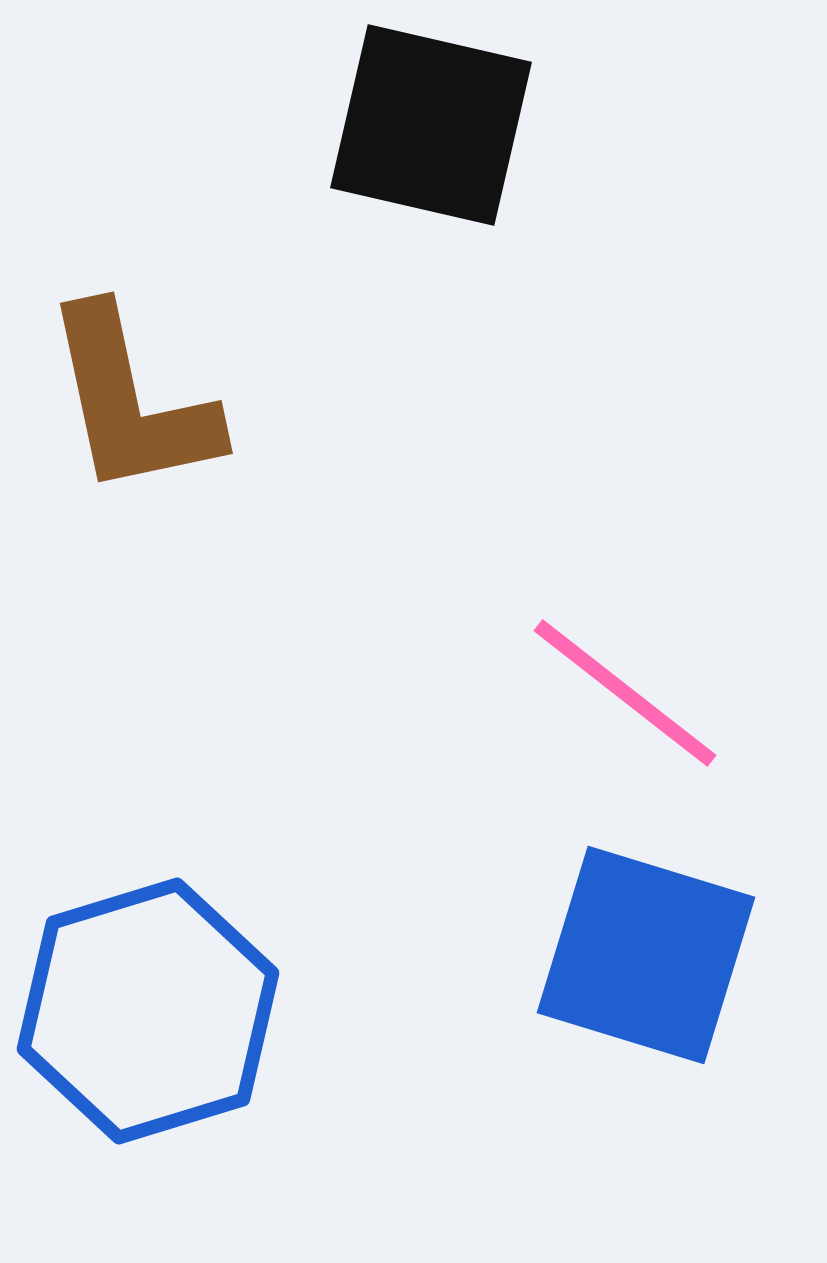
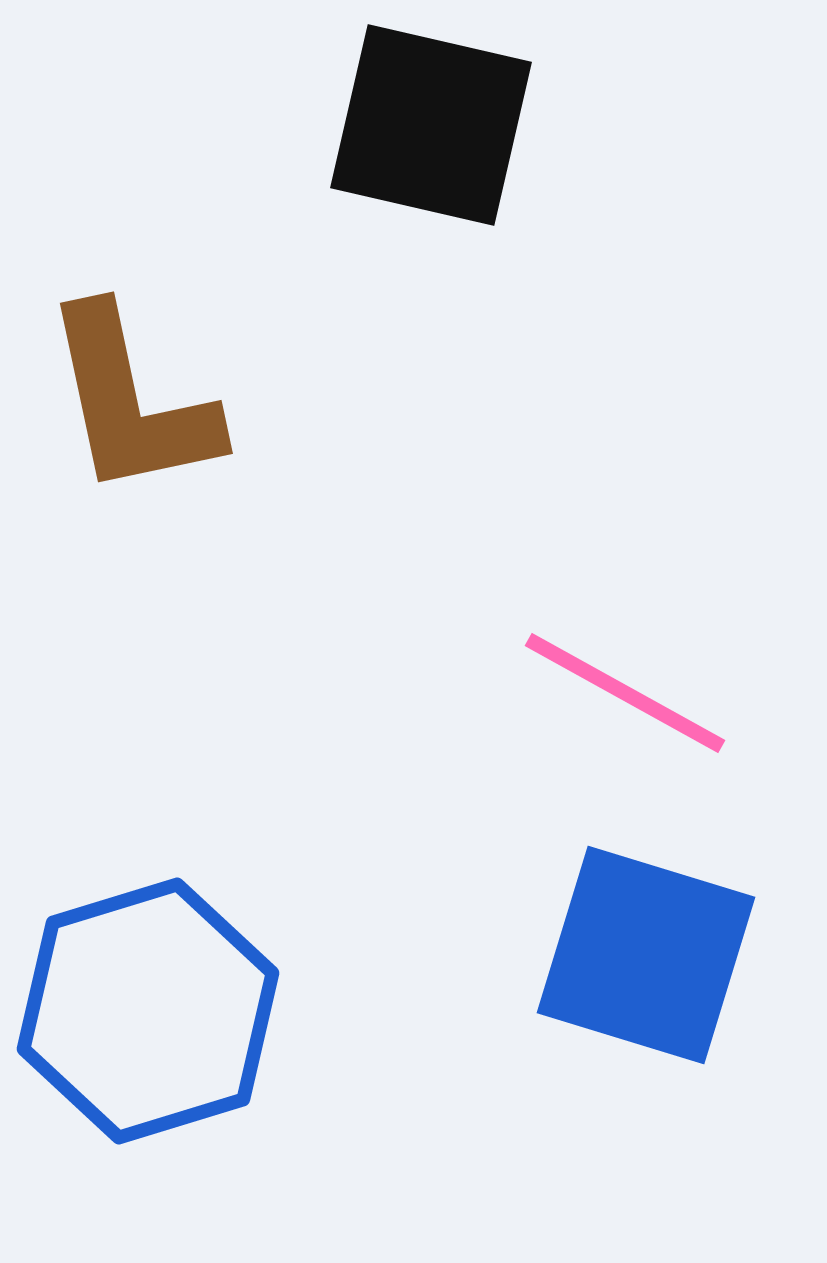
pink line: rotated 9 degrees counterclockwise
